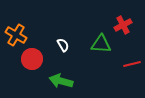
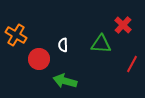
red cross: rotated 18 degrees counterclockwise
white semicircle: rotated 152 degrees counterclockwise
red circle: moved 7 px right
red line: rotated 48 degrees counterclockwise
green arrow: moved 4 px right
